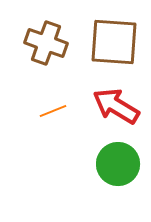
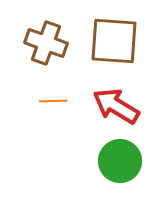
brown square: moved 1 px up
orange line: moved 10 px up; rotated 20 degrees clockwise
green circle: moved 2 px right, 3 px up
